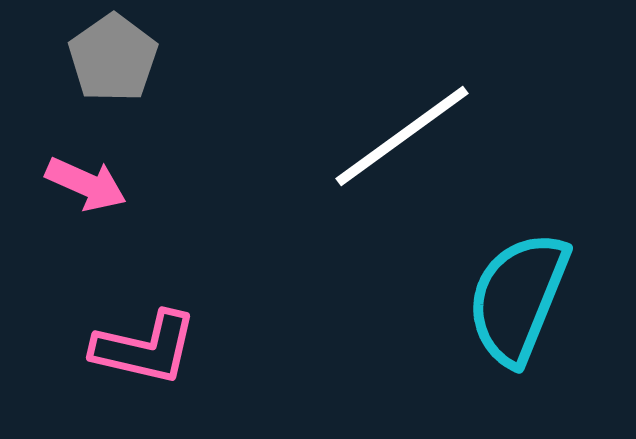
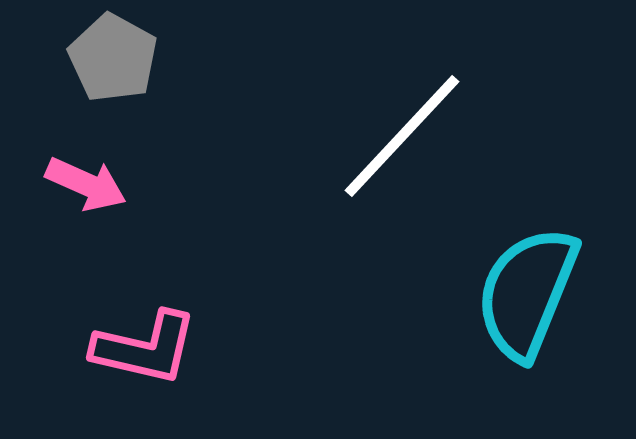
gray pentagon: rotated 8 degrees counterclockwise
white line: rotated 11 degrees counterclockwise
cyan semicircle: moved 9 px right, 5 px up
